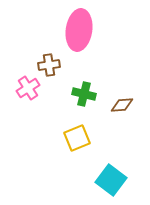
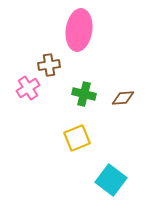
brown diamond: moved 1 px right, 7 px up
